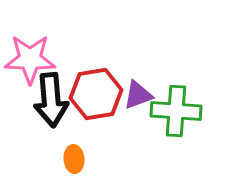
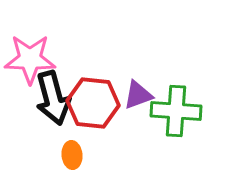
red hexagon: moved 3 px left, 9 px down; rotated 15 degrees clockwise
black arrow: moved 2 px right, 2 px up; rotated 10 degrees counterclockwise
orange ellipse: moved 2 px left, 4 px up
